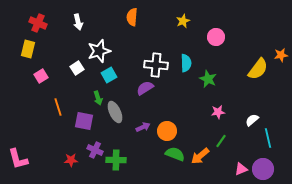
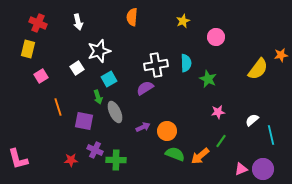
white cross: rotated 15 degrees counterclockwise
cyan square: moved 4 px down
green arrow: moved 1 px up
cyan line: moved 3 px right, 3 px up
